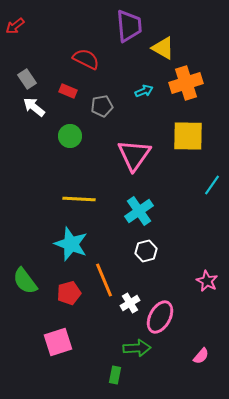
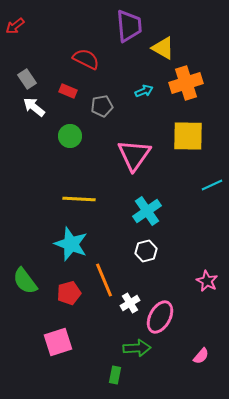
cyan line: rotated 30 degrees clockwise
cyan cross: moved 8 px right
